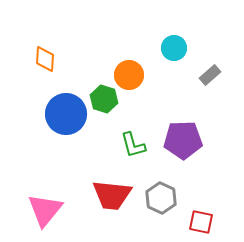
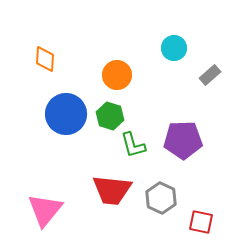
orange circle: moved 12 px left
green hexagon: moved 6 px right, 17 px down
red trapezoid: moved 5 px up
